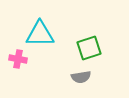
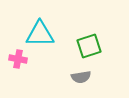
green square: moved 2 px up
